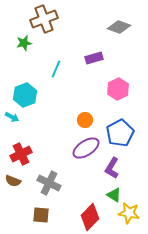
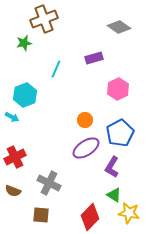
gray diamond: rotated 15 degrees clockwise
red cross: moved 6 px left, 3 px down
purple L-shape: moved 1 px up
brown semicircle: moved 10 px down
